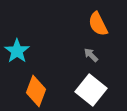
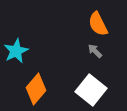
cyan star: moved 1 px left; rotated 10 degrees clockwise
gray arrow: moved 4 px right, 4 px up
orange diamond: moved 2 px up; rotated 20 degrees clockwise
